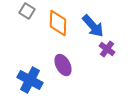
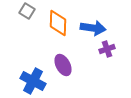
blue arrow: moved 2 px down; rotated 40 degrees counterclockwise
purple cross: rotated 35 degrees clockwise
blue cross: moved 3 px right, 1 px down
